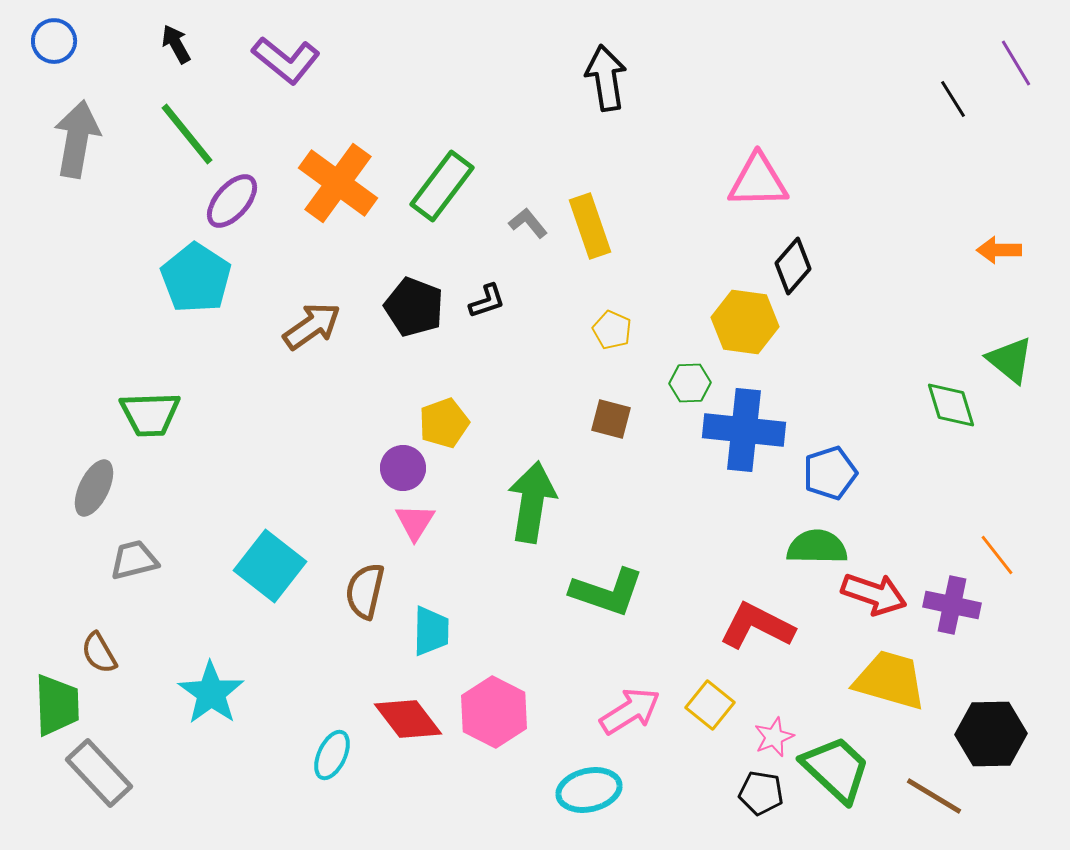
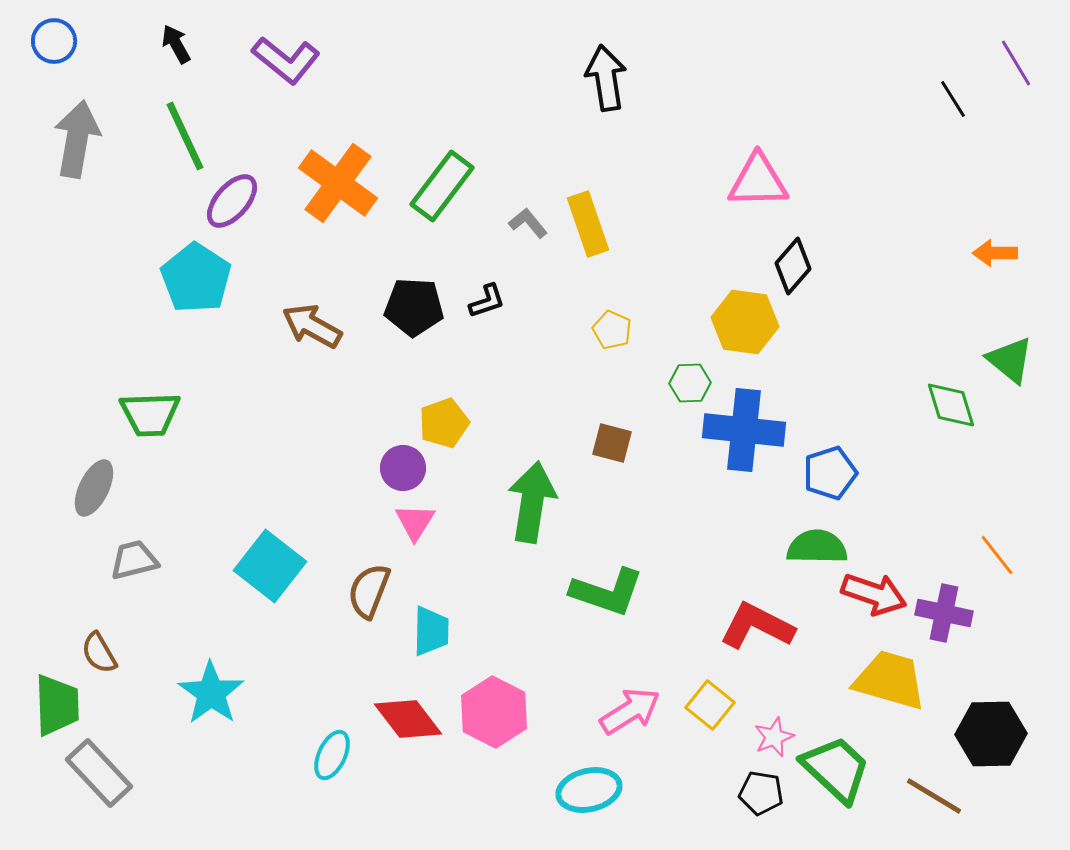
green line at (187, 134): moved 2 px left, 2 px down; rotated 14 degrees clockwise
yellow rectangle at (590, 226): moved 2 px left, 2 px up
orange arrow at (999, 250): moved 4 px left, 3 px down
black pentagon at (414, 307): rotated 18 degrees counterclockwise
brown arrow at (312, 326): rotated 116 degrees counterclockwise
brown square at (611, 419): moved 1 px right, 24 px down
brown semicircle at (365, 591): moved 4 px right; rotated 8 degrees clockwise
purple cross at (952, 605): moved 8 px left, 8 px down
